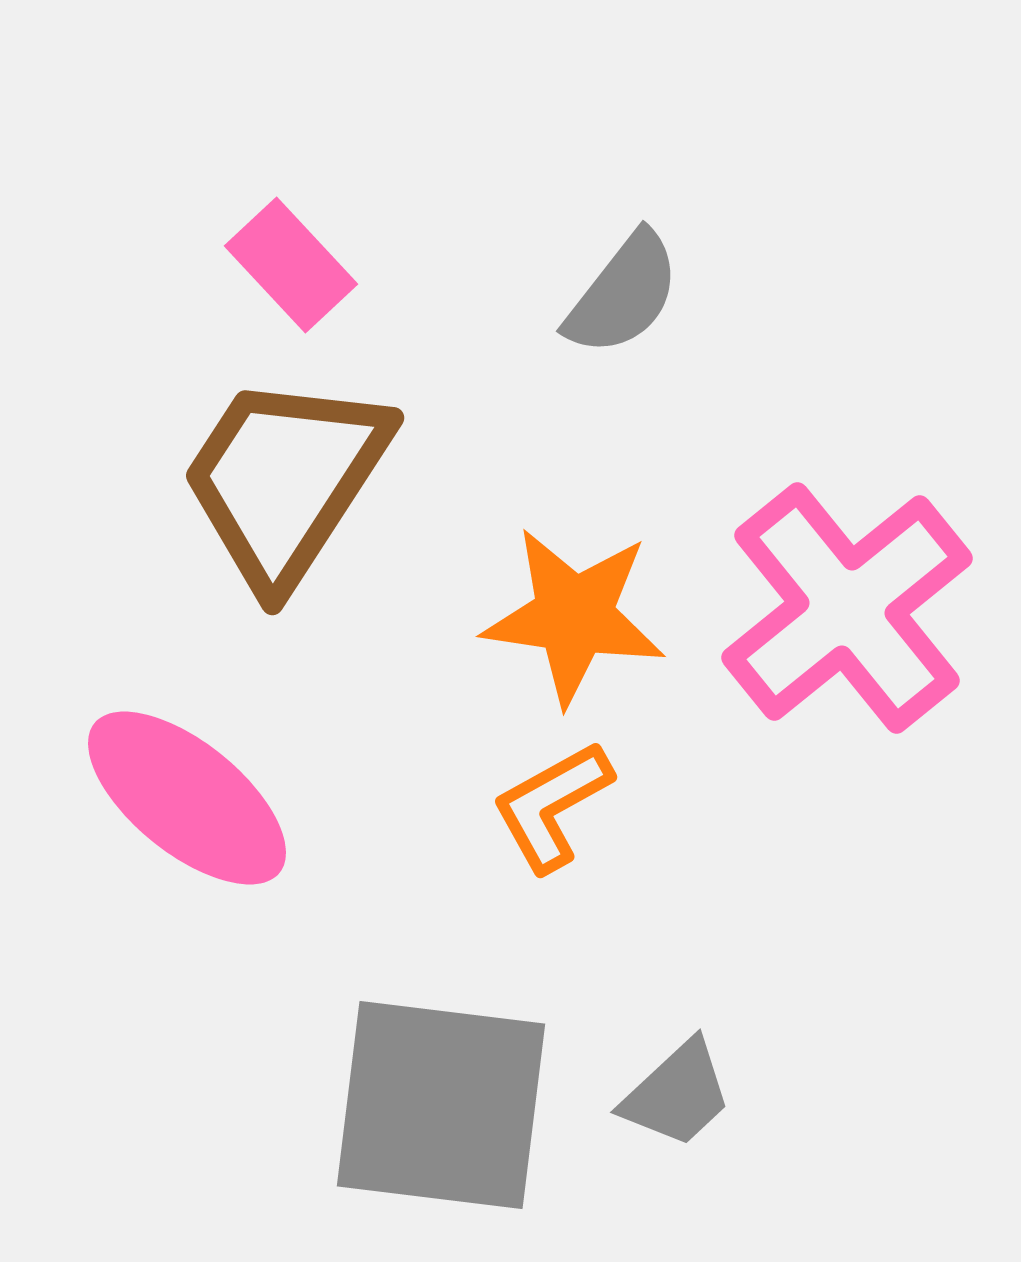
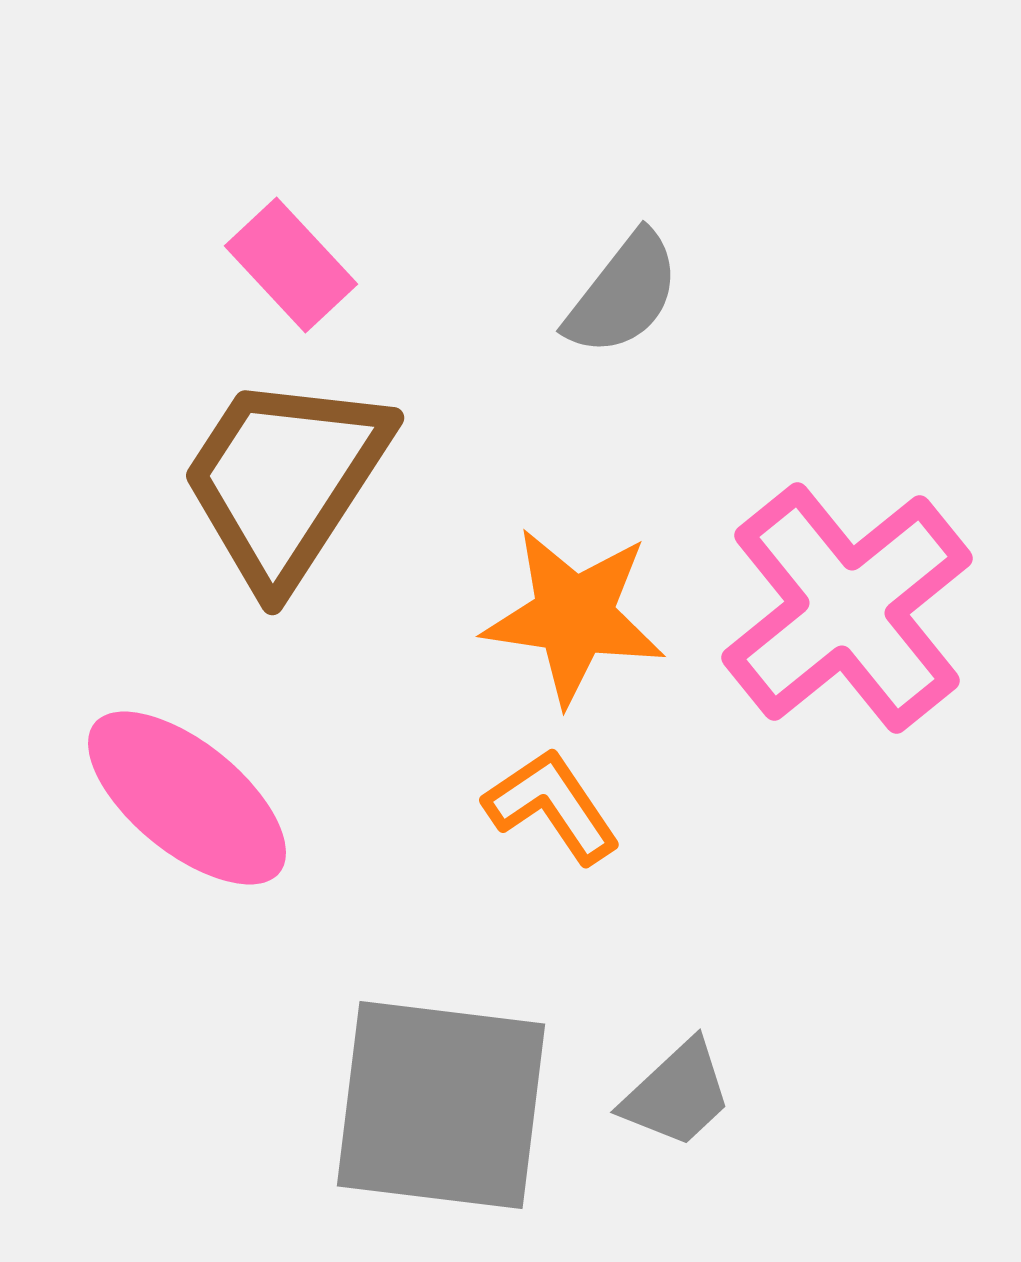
orange L-shape: rotated 85 degrees clockwise
